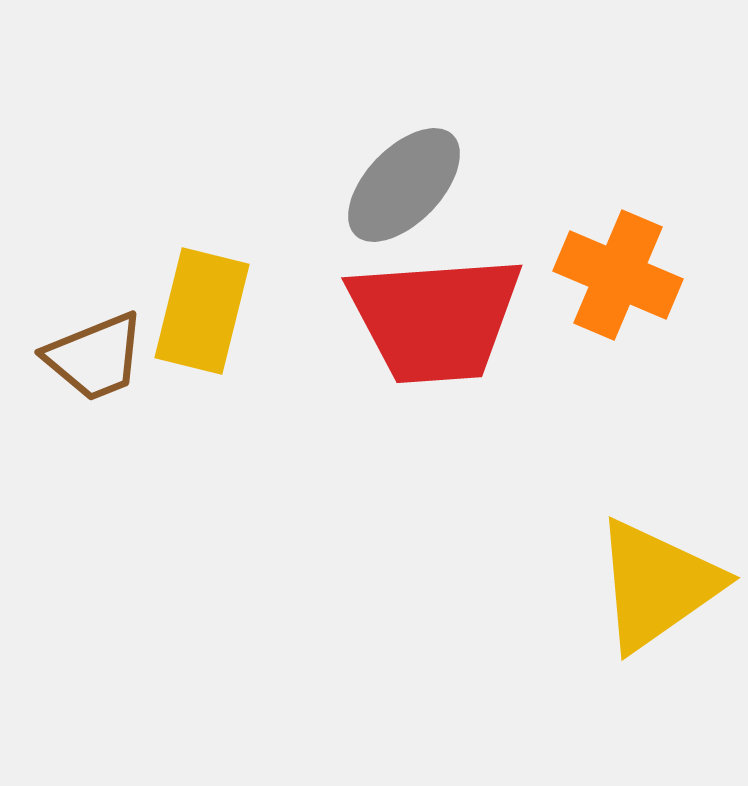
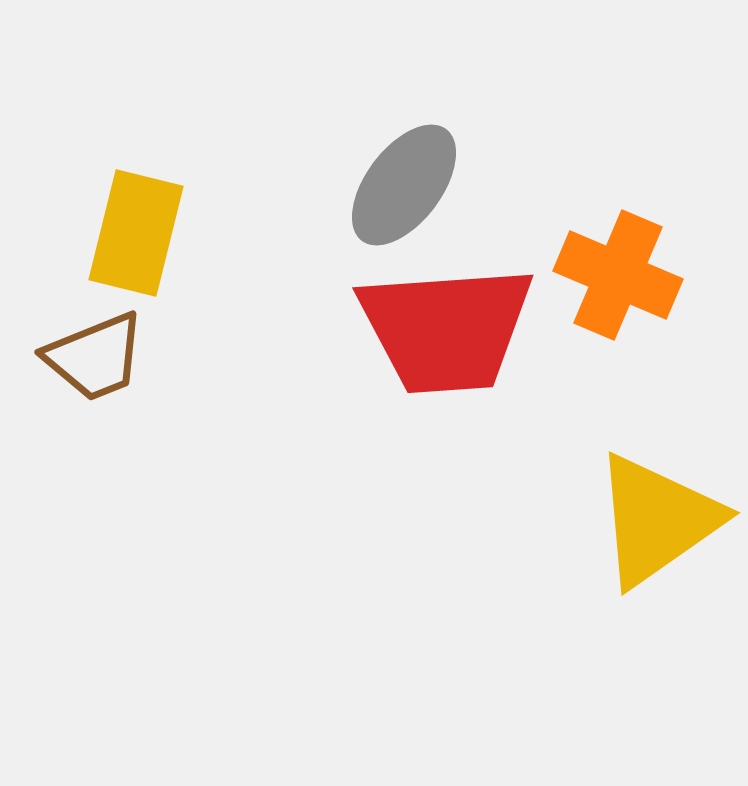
gray ellipse: rotated 7 degrees counterclockwise
yellow rectangle: moved 66 px left, 78 px up
red trapezoid: moved 11 px right, 10 px down
yellow triangle: moved 65 px up
